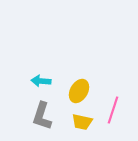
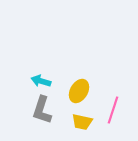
cyan arrow: rotated 12 degrees clockwise
gray L-shape: moved 6 px up
